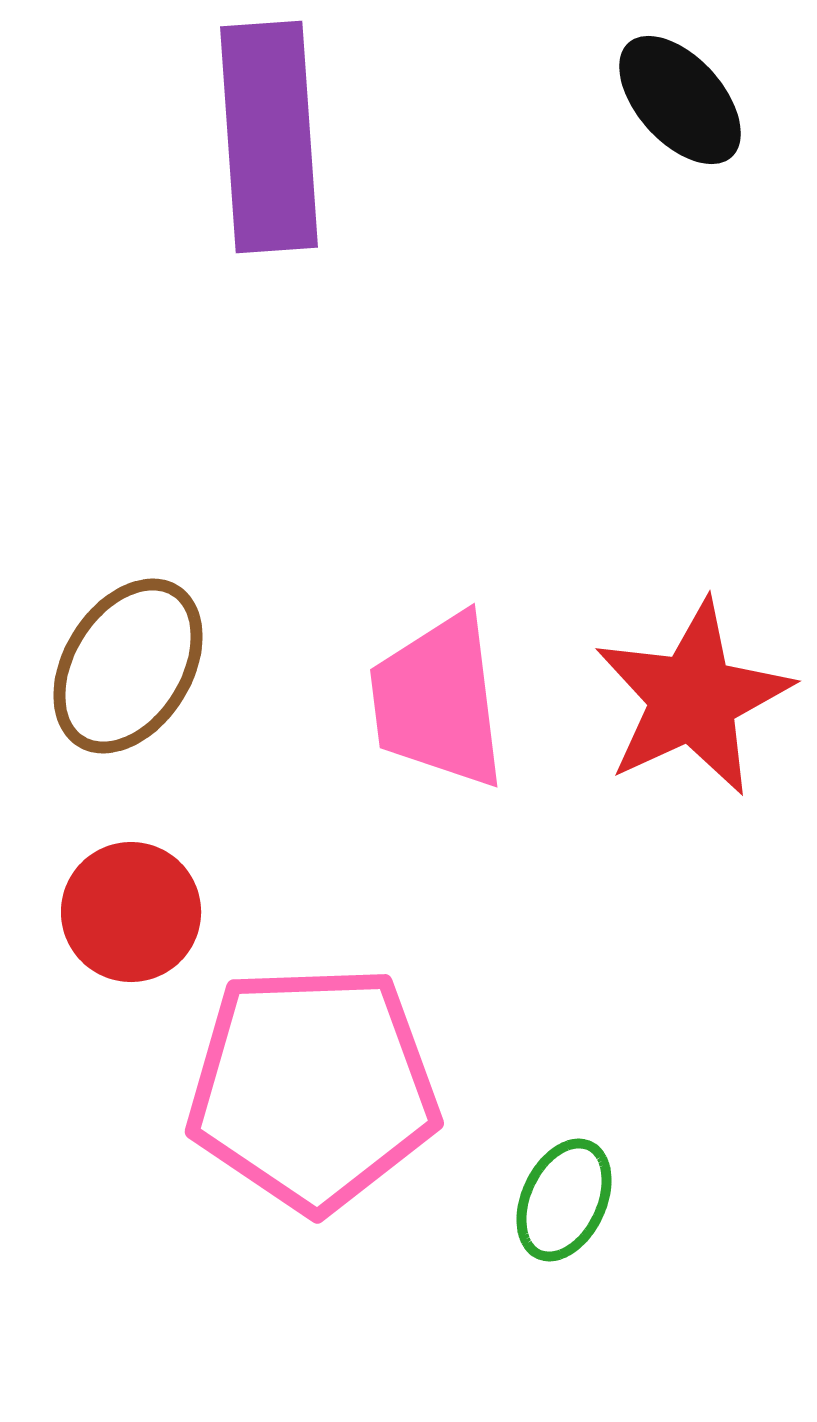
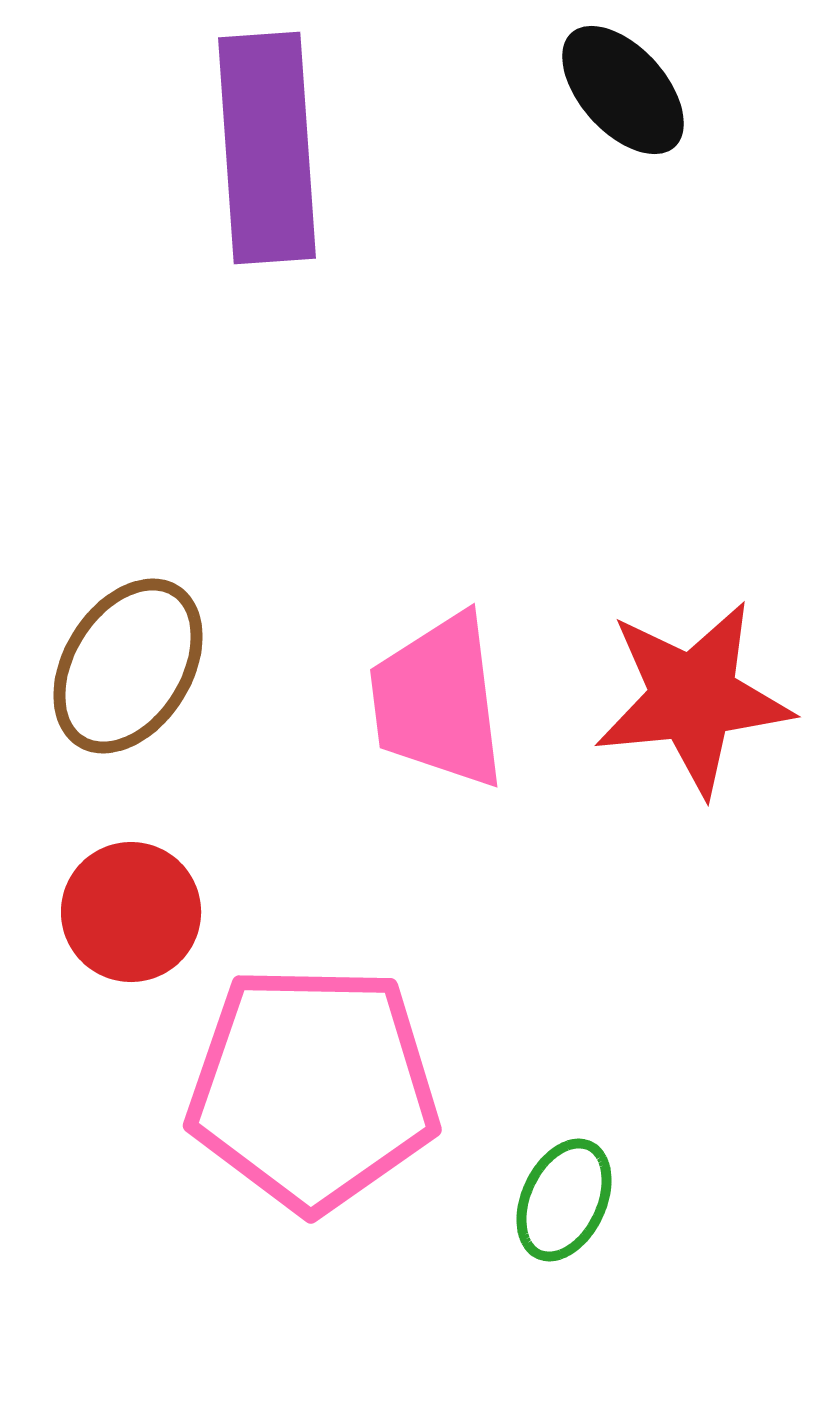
black ellipse: moved 57 px left, 10 px up
purple rectangle: moved 2 px left, 11 px down
red star: rotated 19 degrees clockwise
pink pentagon: rotated 3 degrees clockwise
